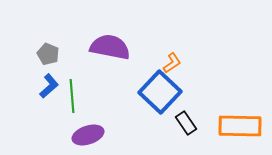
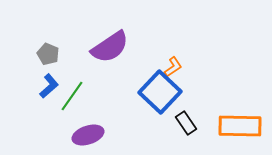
purple semicircle: rotated 135 degrees clockwise
orange L-shape: moved 1 px right, 4 px down
green line: rotated 40 degrees clockwise
